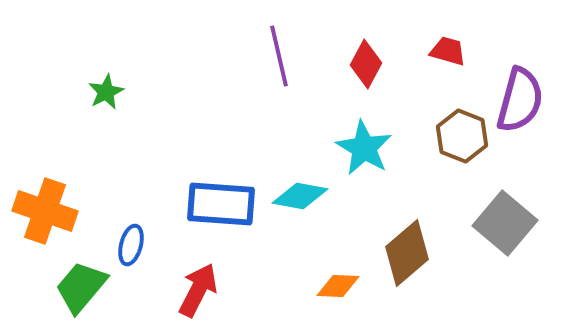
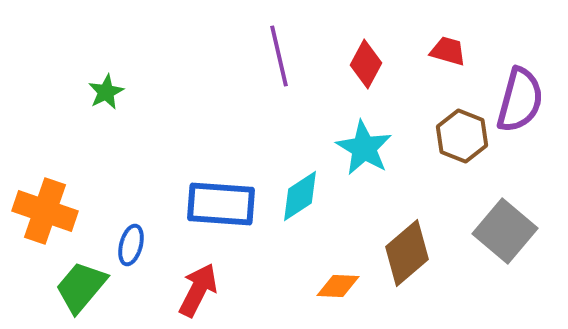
cyan diamond: rotated 44 degrees counterclockwise
gray square: moved 8 px down
